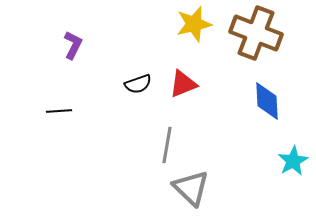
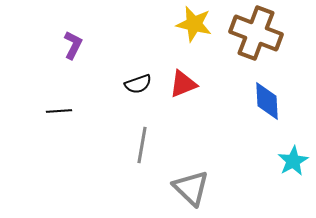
yellow star: rotated 27 degrees clockwise
gray line: moved 25 px left
